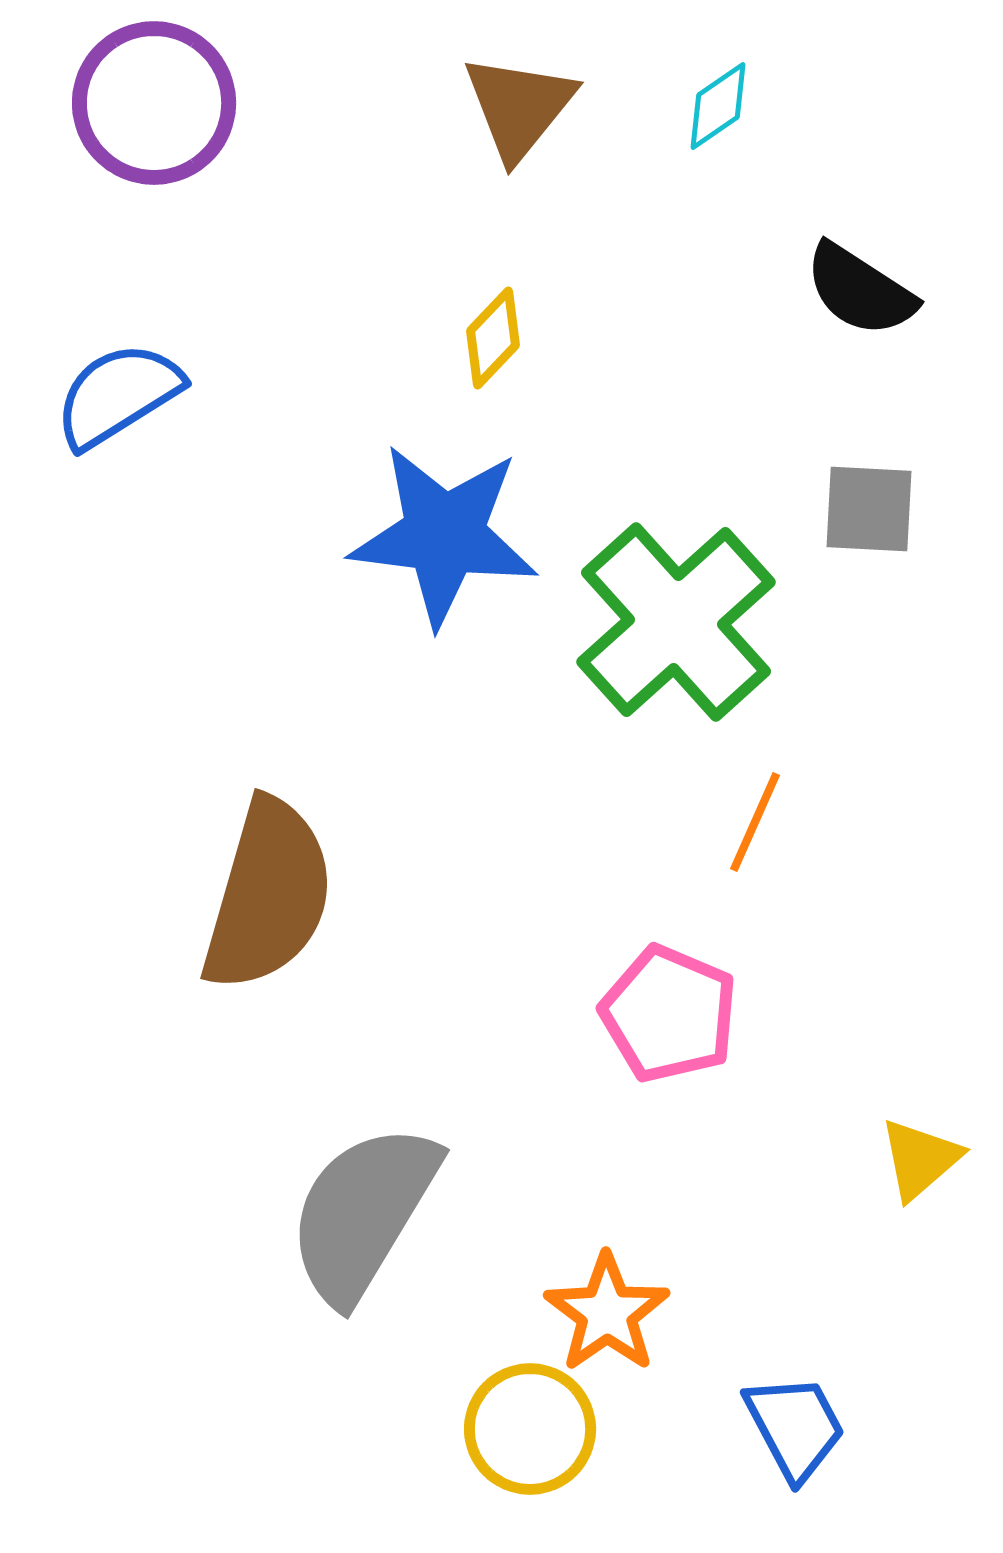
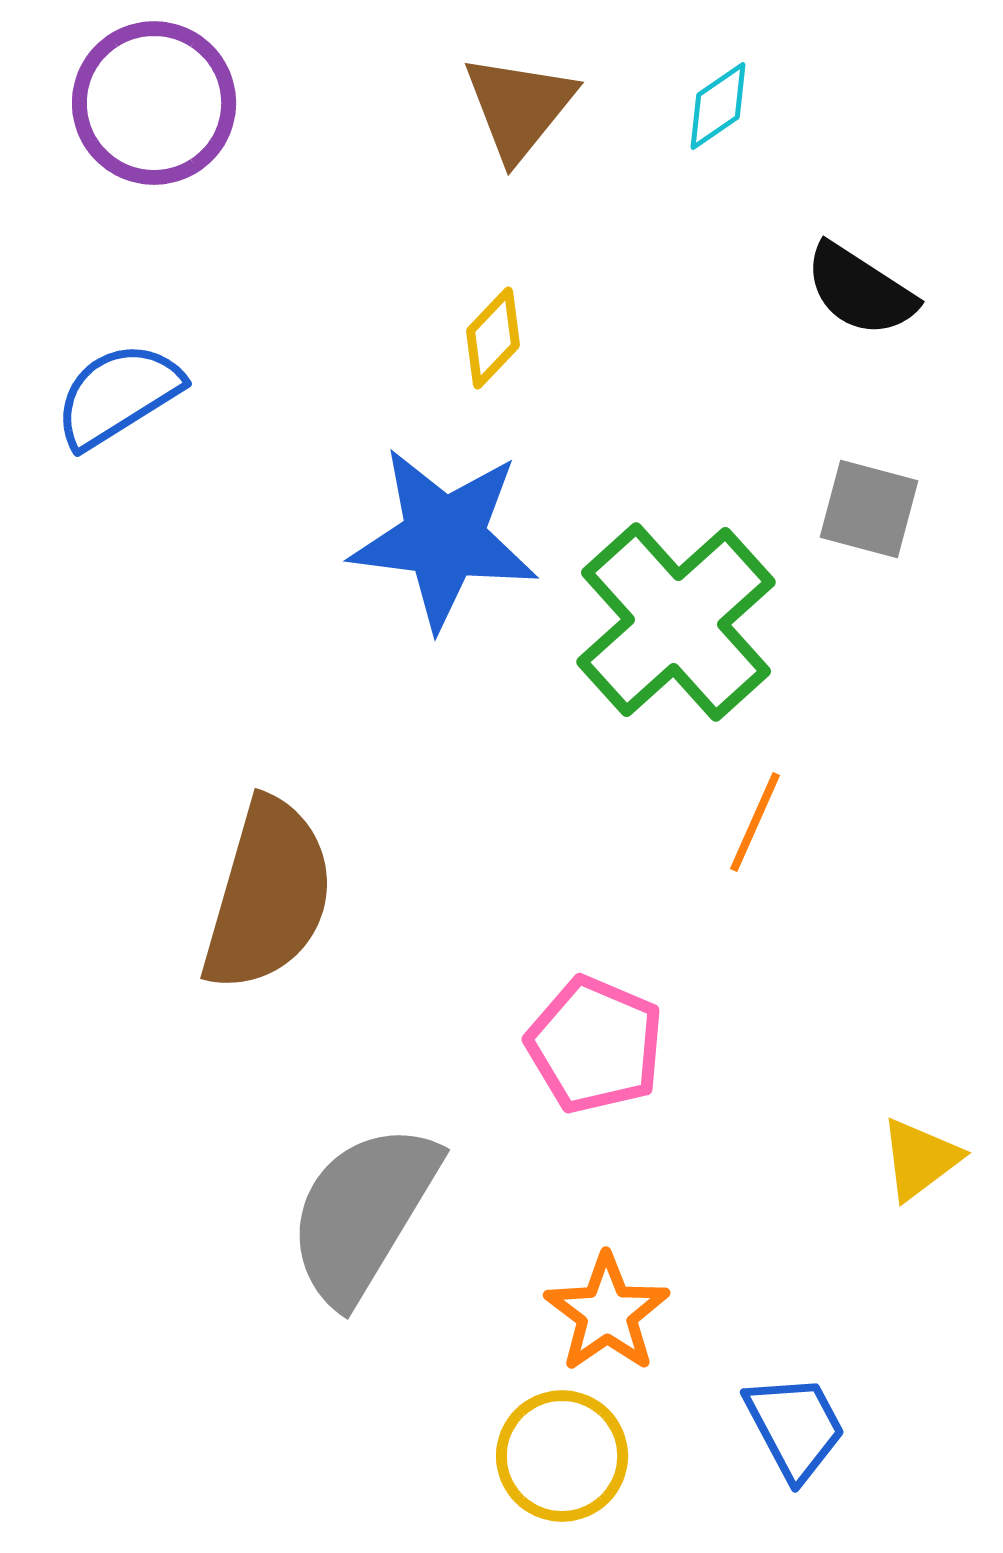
gray square: rotated 12 degrees clockwise
blue star: moved 3 px down
pink pentagon: moved 74 px left, 31 px down
yellow triangle: rotated 4 degrees clockwise
yellow circle: moved 32 px right, 27 px down
